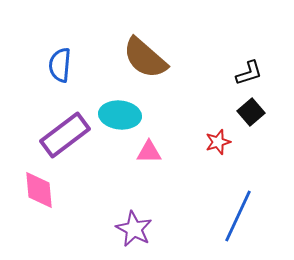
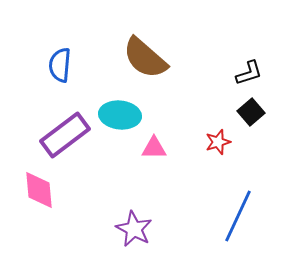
pink triangle: moved 5 px right, 4 px up
